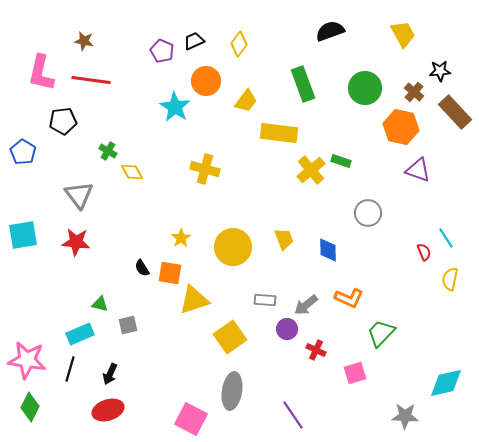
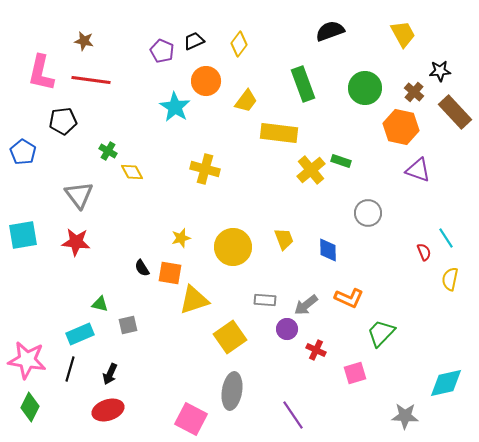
yellow star at (181, 238): rotated 18 degrees clockwise
